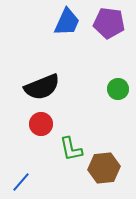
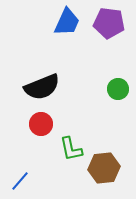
blue line: moved 1 px left, 1 px up
